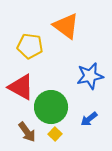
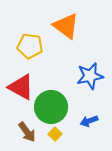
blue arrow: moved 2 px down; rotated 18 degrees clockwise
